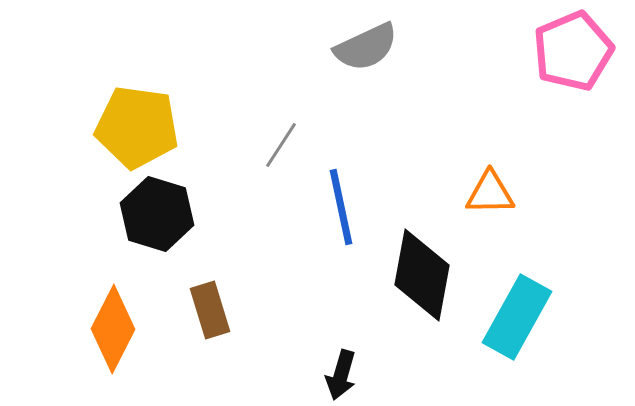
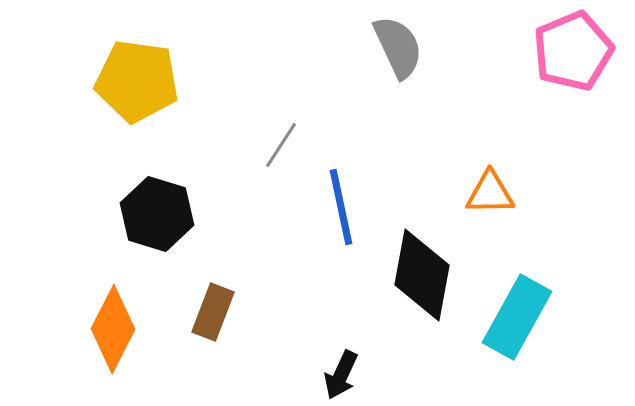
gray semicircle: moved 32 px right; rotated 90 degrees counterclockwise
yellow pentagon: moved 46 px up
brown rectangle: moved 3 px right, 2 px down; rotated 38 degrees clockwise
black arrow: rotated 9 degrees clockwise
